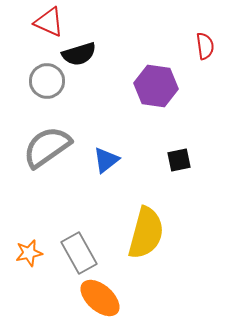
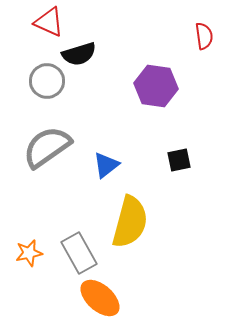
red semicircle: moved 1 px left, 10 px up
blue triangle: moved 5 px down
yellow semicircle: moved 16 px left, 11 px up
